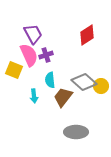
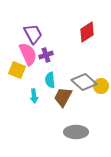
red diamond: moved 3 px up
pink semicircle: moved 1 px left, 1 px up
yellow square: moved 3 px right
brown trapezoid: rotated 10 degrees counterclockwise
